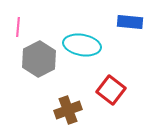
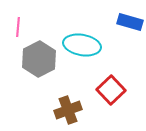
blue rectangle: rotated 10 degrees clockwise
red square: rotated 8 degrees clockwise
